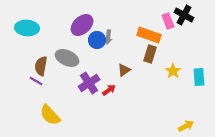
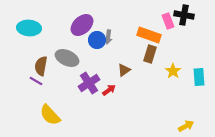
black cross: rotated 18 degrees counterclockwise
cyan ellipse: moved 2 px right
